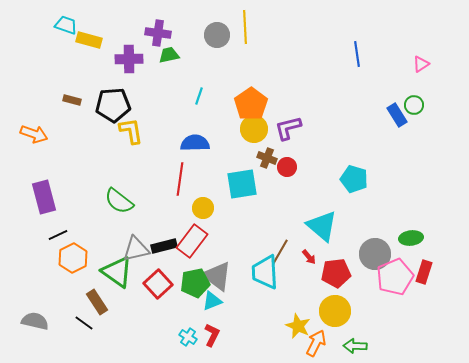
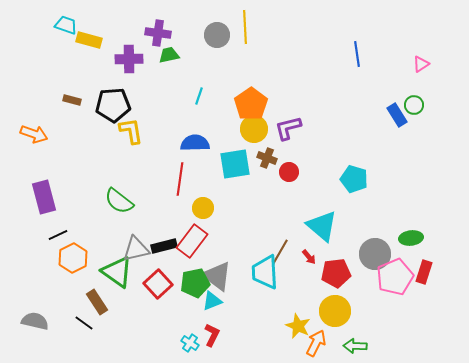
red circle at (287, 167): moved 2 px right, 5 px down
cyan square at (242, 184): moved 7 px left, 20 px up
cyan cross at (188, 337): moved 2 px right, 6 px down
